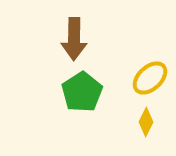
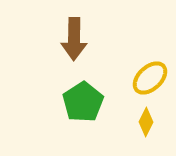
green pentagon: moved 1 px right, 10 px down
